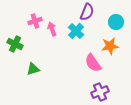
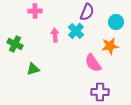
pink cross: moved 10 px up; rotated 16 degrees clockwise
pink arrow: moved 3 px right, 6 px down; rotated 16 degrees clockwise
purple cross: rotated 24 degrees clockwise
